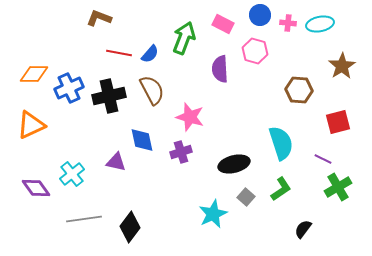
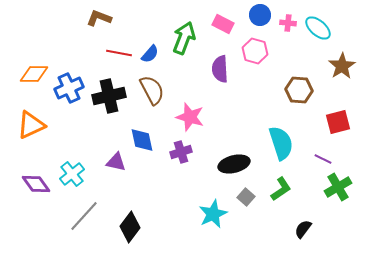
cyan ellipse: moved 2 px left, 4 px down; rotated 52 degrees clockwise
purple diamond: moved 4 px up
gray line: moved 3 px up; rotated 40 degrees counterclockwise
